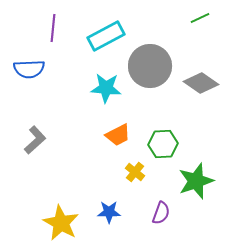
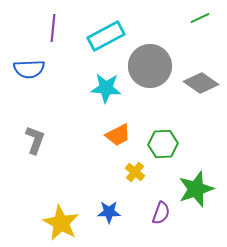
gray L-shape: rotated 28 degrees counterclockwise
green star: moved 8 px down
